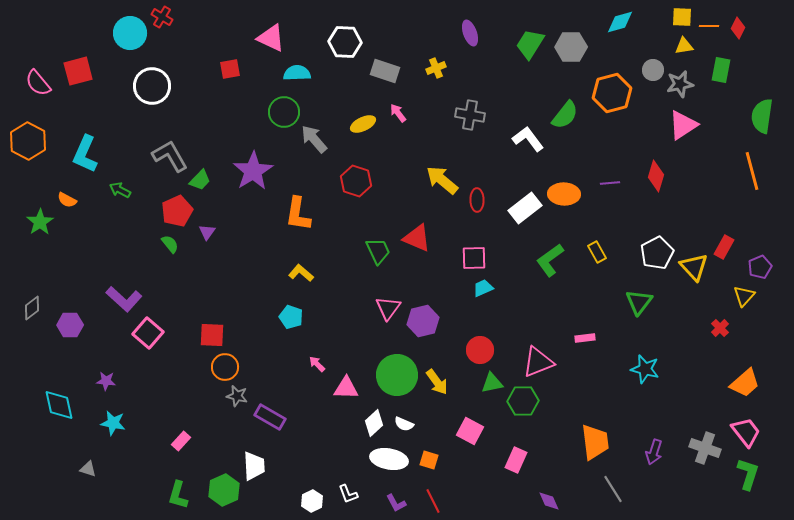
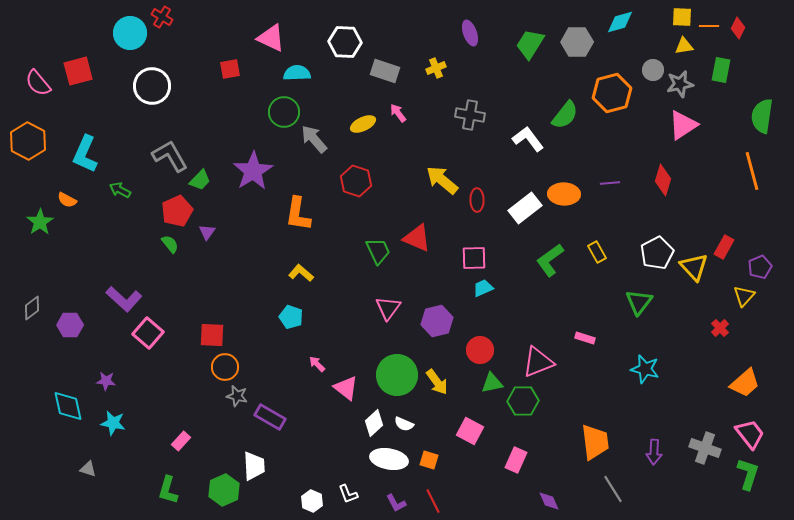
gray hexagon at (571, 47): moved 6 px right, 5 px up
red diamond at (656, 176): moved 7 px right, 4 px down
purple hexagon at (423, 321): moved 14 px right
pink rectangle at (585, 338): rotated 24 degrees clockwise
pink triangle at (346, 388): rotated 36 degrees clockwise
cyan diamond at (59, 405): moved 9 px right, 1 px down
pink trapezoid at (746, 432): moved 4 px right, 2 px down
purple arrow at (654, 452): rotated 15 degrees counterclockwise
green L-shape at (178, 495): moved 10 px left, 5 px up
white hexagon at (312, 501): rotated 10 degrees counterclockwise
